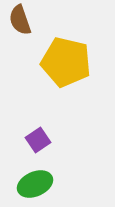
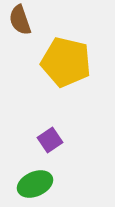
purple square: moved 12 px right
